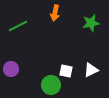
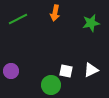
green line: moved 7 px up
purple circle: moved 2 px down
